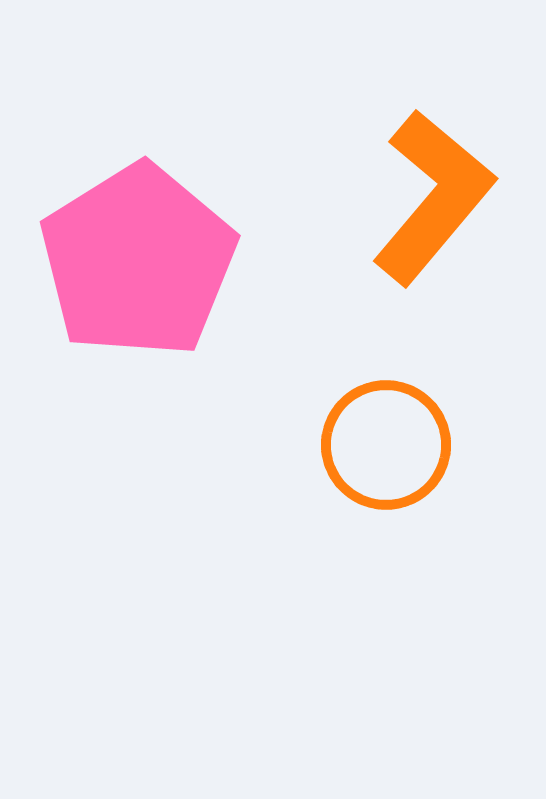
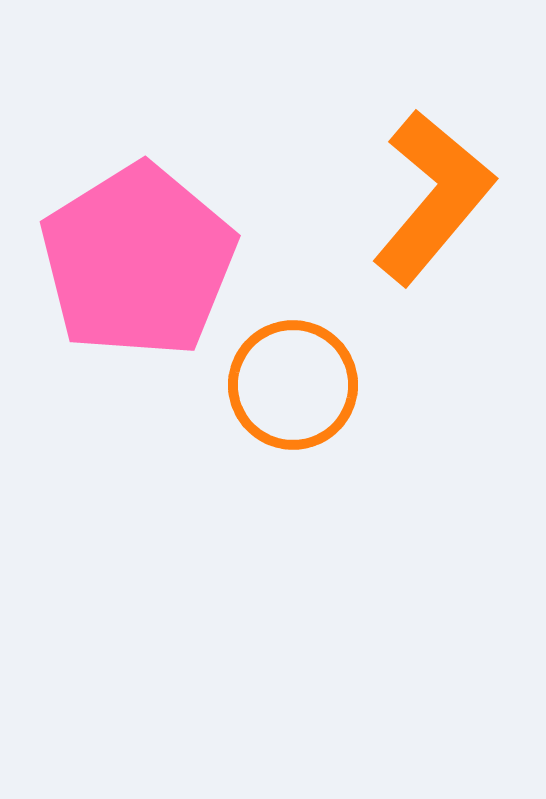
orange circle: moved 93 px left, 60 px up
